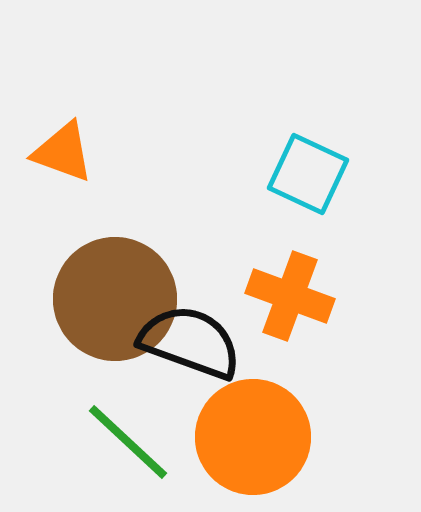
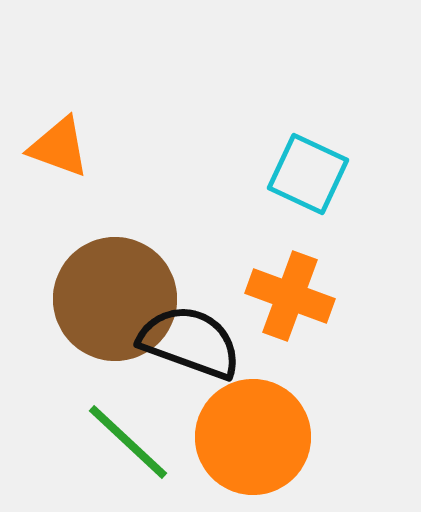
orange triangle: moved 4 px left, 5 px up
